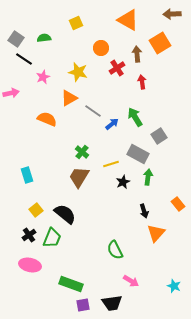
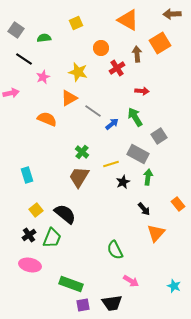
gray square at (16, 39): moved 9 px up
red arrow at (142, 82): moved 9 px down; rotated 104 degrees clockwise
black arrow at (144, 211): moved 2 px up; rotated 24 degrees counterclockwise
